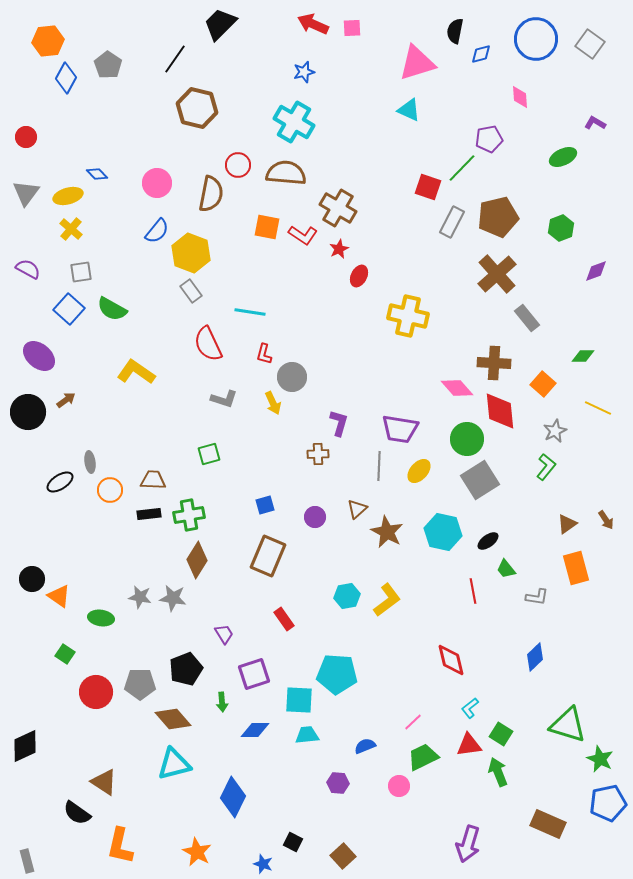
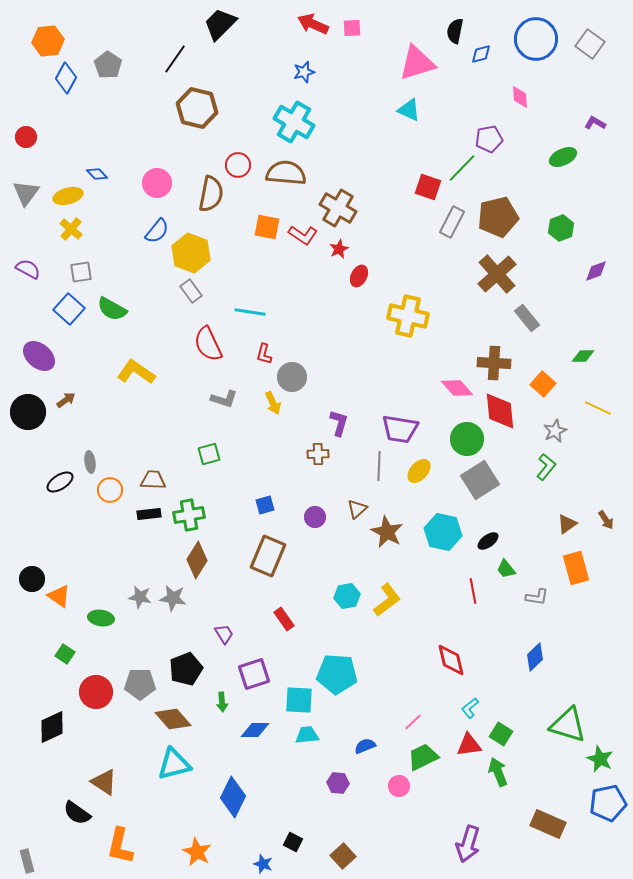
black diamond at (25, 746): moved 27 px right, 19 px up
